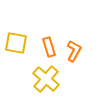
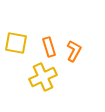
yellow cross: moved 3 px left, 2 px up; rotated 24 degrees clockwise
